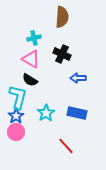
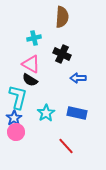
pink triangle: moved 5 px down
blue star: moved 2 px left, 2 px down
